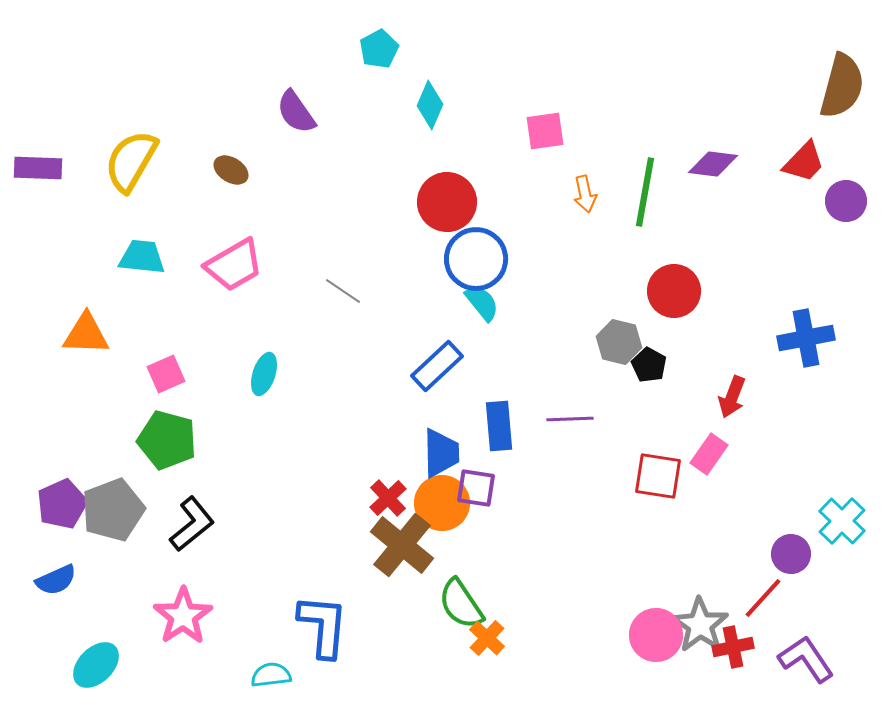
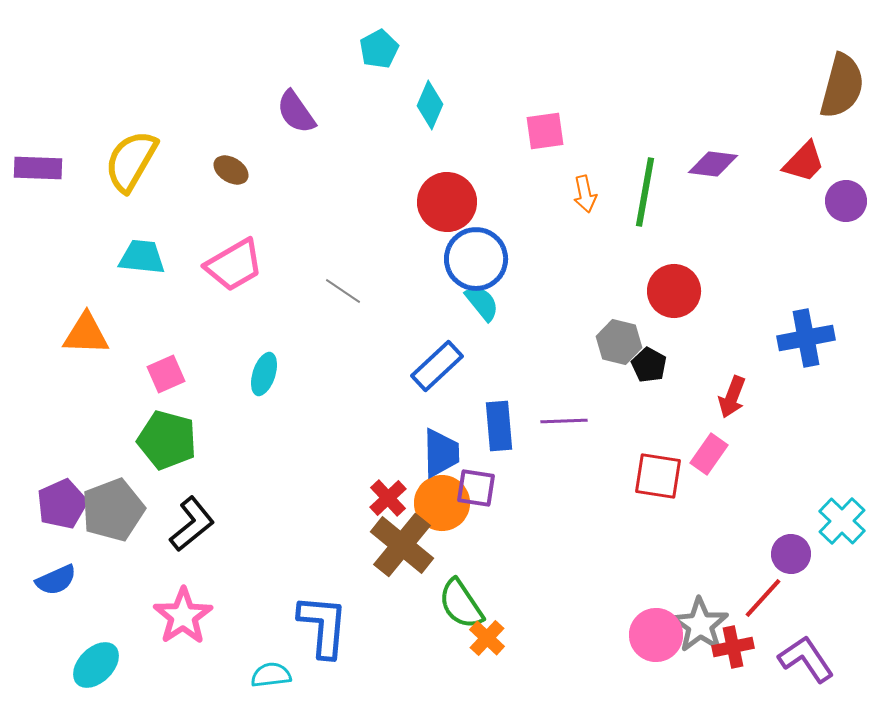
purple line at (570, 419): moved 6 px left, 2 px down
